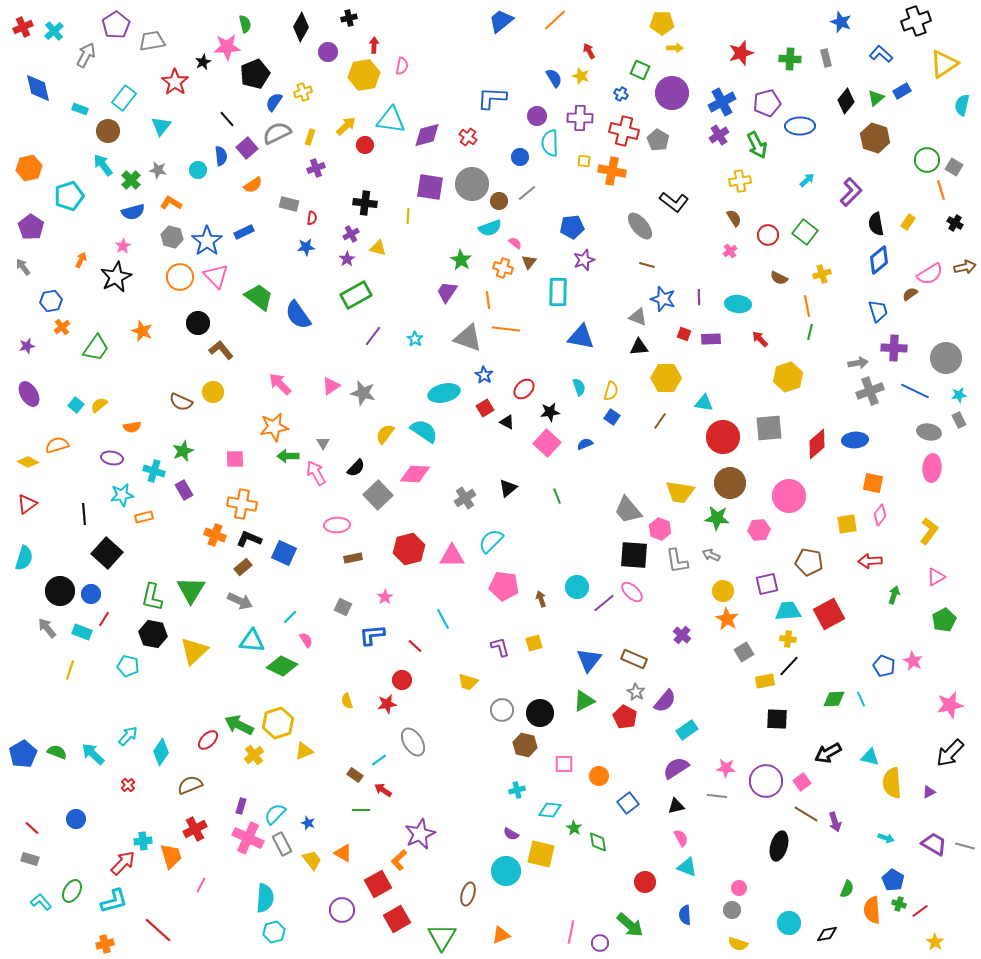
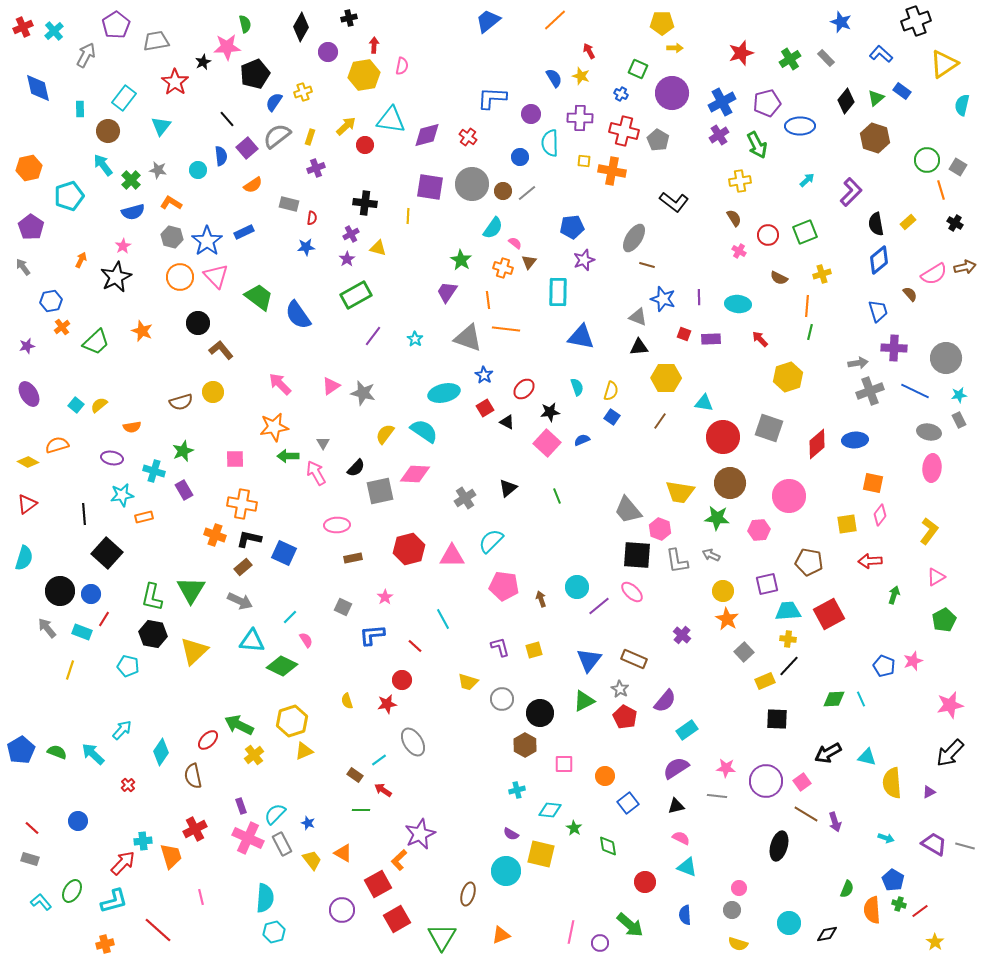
blue trapezoid at (501, 21): moved 13 px left
gray trapezoid at (152, 41): moved 4 px right
gray rectangle at (826, 58): rotated 30 degrees counterclockwise
green cross at (790, 59): rotated 35 degrees counterclockwise
green square at (640, 70): moved 2 px left, 1 px up
blue rectangle at (902, 91): rotated 66 degrees clockwise
cyan rectangle at (80, 109): rotated 70 degrees clockwise
purple circle at (537, 116): moved 6 px left, 2 px up
gray semicircle at (277, 133): moved 3 px down; rotated 12 degrees counterclockwise
gray square at (954, 167): moved 4 px right
brown circle at (499, 201): moved 4 px right, 10 px up
yellow rectangle at (908, 222): rotated 14 degrees clockwise
gray ellipse at (640, 226): moved 6 px left, 12 px down; rotated 72 degrees clockwise
cyan semicircle at (490, 228): moved 3 px right; rotated 35 degrees counterclockwise
green square at (805, 232): rotated 30 degrees clockwise
pink cross at (730, 251): moved 9 px right; rotated 24 degrees counterclockwise
pink semicircle at (930, 274): moved 4 px right
brown semicircle at (910, 294): rotated 84 degrees clockwise
orange line at (807, 306): rotated 15 degrees clockwise
green trapezoid at (96, 348): moved 6 px up; rotated 12 degrees clockwise
cyan semicircle at (579, 387): moved 2 px left
brown semicircle at (181, 402): rotated 40 degrees counterclockwise
gray square at (769, 428): rotated 24 degrees clockwise
blue semicircle at (585, 444): moved 3 px left, 4 px up
gray square at (378, 495): moved 2 px right, 4 px up; rotated 32 degrees clockwise
black L-shape at (249, 539): rotated 10 degrees counterclockwise
black square at (634, 555): moved 3 px right
purple line at (604, 603): moved 5 px left, 3 px down
yellow square at (534, 643): moved 7 px down
gray square at (744, 652): rotated 12 degrees counterclockwise
pink star at (913, 661): rotated 24 degrees clockwise
yellow rectangle at (765, 681): rotated 12 degrees counterclockwise
gray star at (636, 692): moved 16 px left, 3 px up
gray circle at (502, 710): moved 11 px up
yellow hexagon at (278, 723): moved 14 px right, 2 px up
cyan arrow at (128, 736): moved 6 px left, 6 px up
brown hexagon at (525, 745): rotated 15 degrees clockwise
blue pentagon at (23, 754): moved 2 px left, 4 px up
cyan triangle at (870, 757): moved 3 px left
orange circle at (599, 776): moved 6 px right
brown semicircle at (190, 785): moved 3 px right, 9 px up; rotated 80 degrees counterclockwise
purple rectangle at (241, 806): rotated 35 degrees counterclockwise
blue circle at (76, 819): moved 2 px right, 2 px down
pink semicircle at (681, 838): rotated 36 degrees counterclockwise
green diamond at (598, 842): moved 10 px right, 4 px down
pink line at (201, 885): moved 12 px down; rotated 42 degrees counterclockwise
